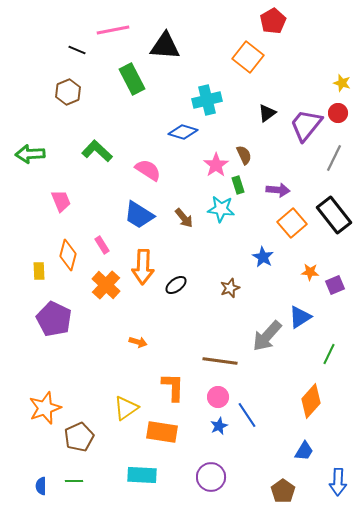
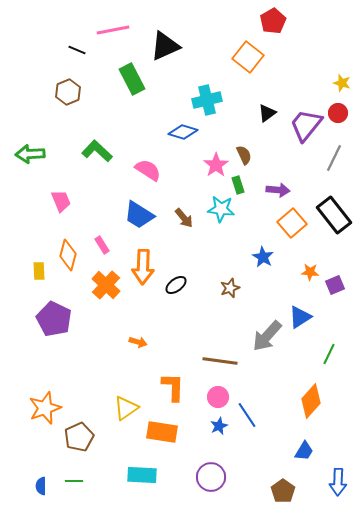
black triangle at (165, 46): rotated 28 degrees counterclockwise
